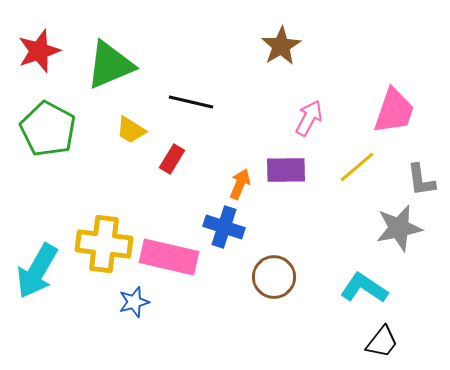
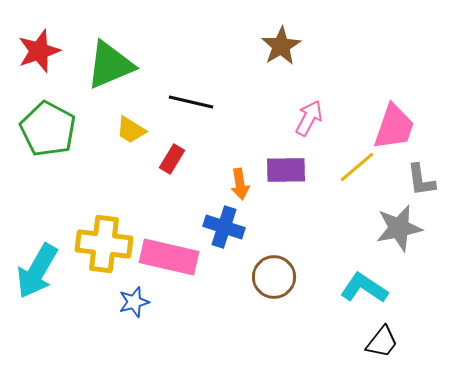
pink trapezoid: moved 16 px down
orange arrow: rotated 148 degrees clockwise
